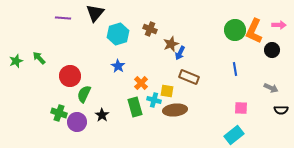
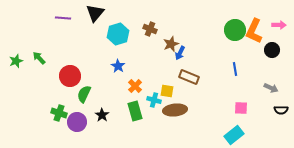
orange cross: moved 6 px left, 3 px down
green rectangle: moved 4 px down
